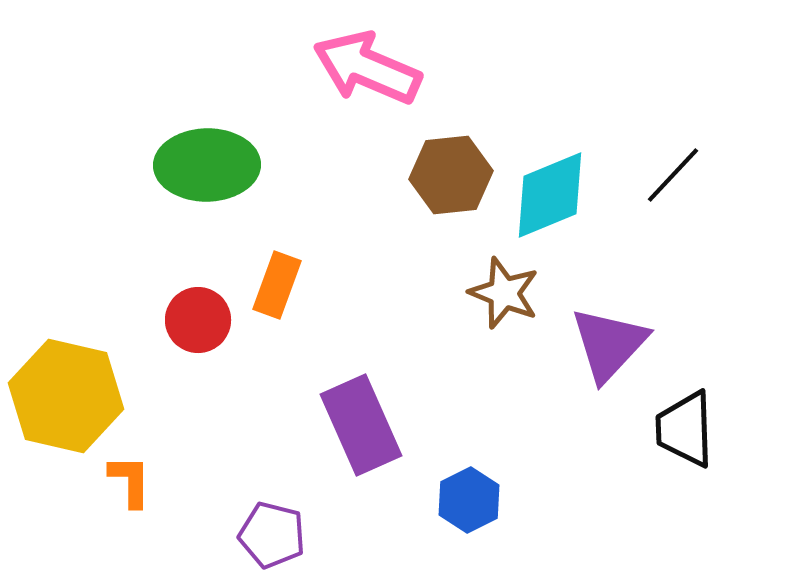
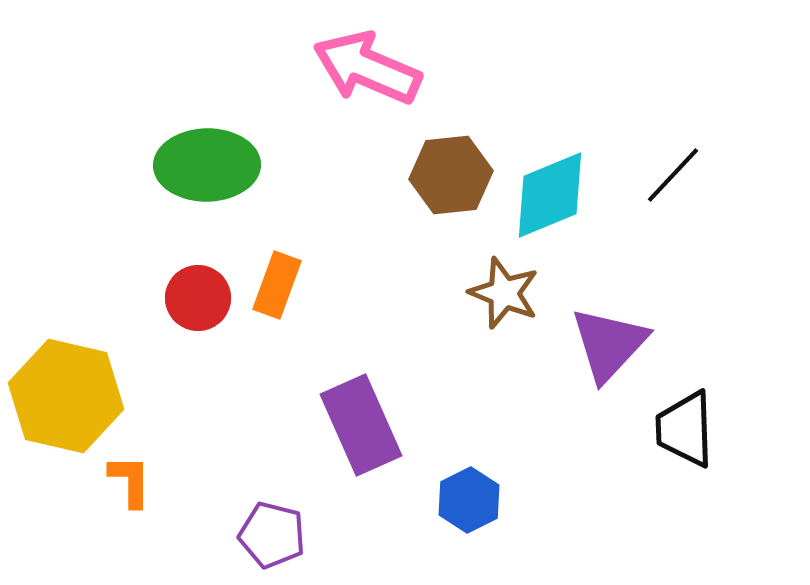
red circle: moved 22 px up
